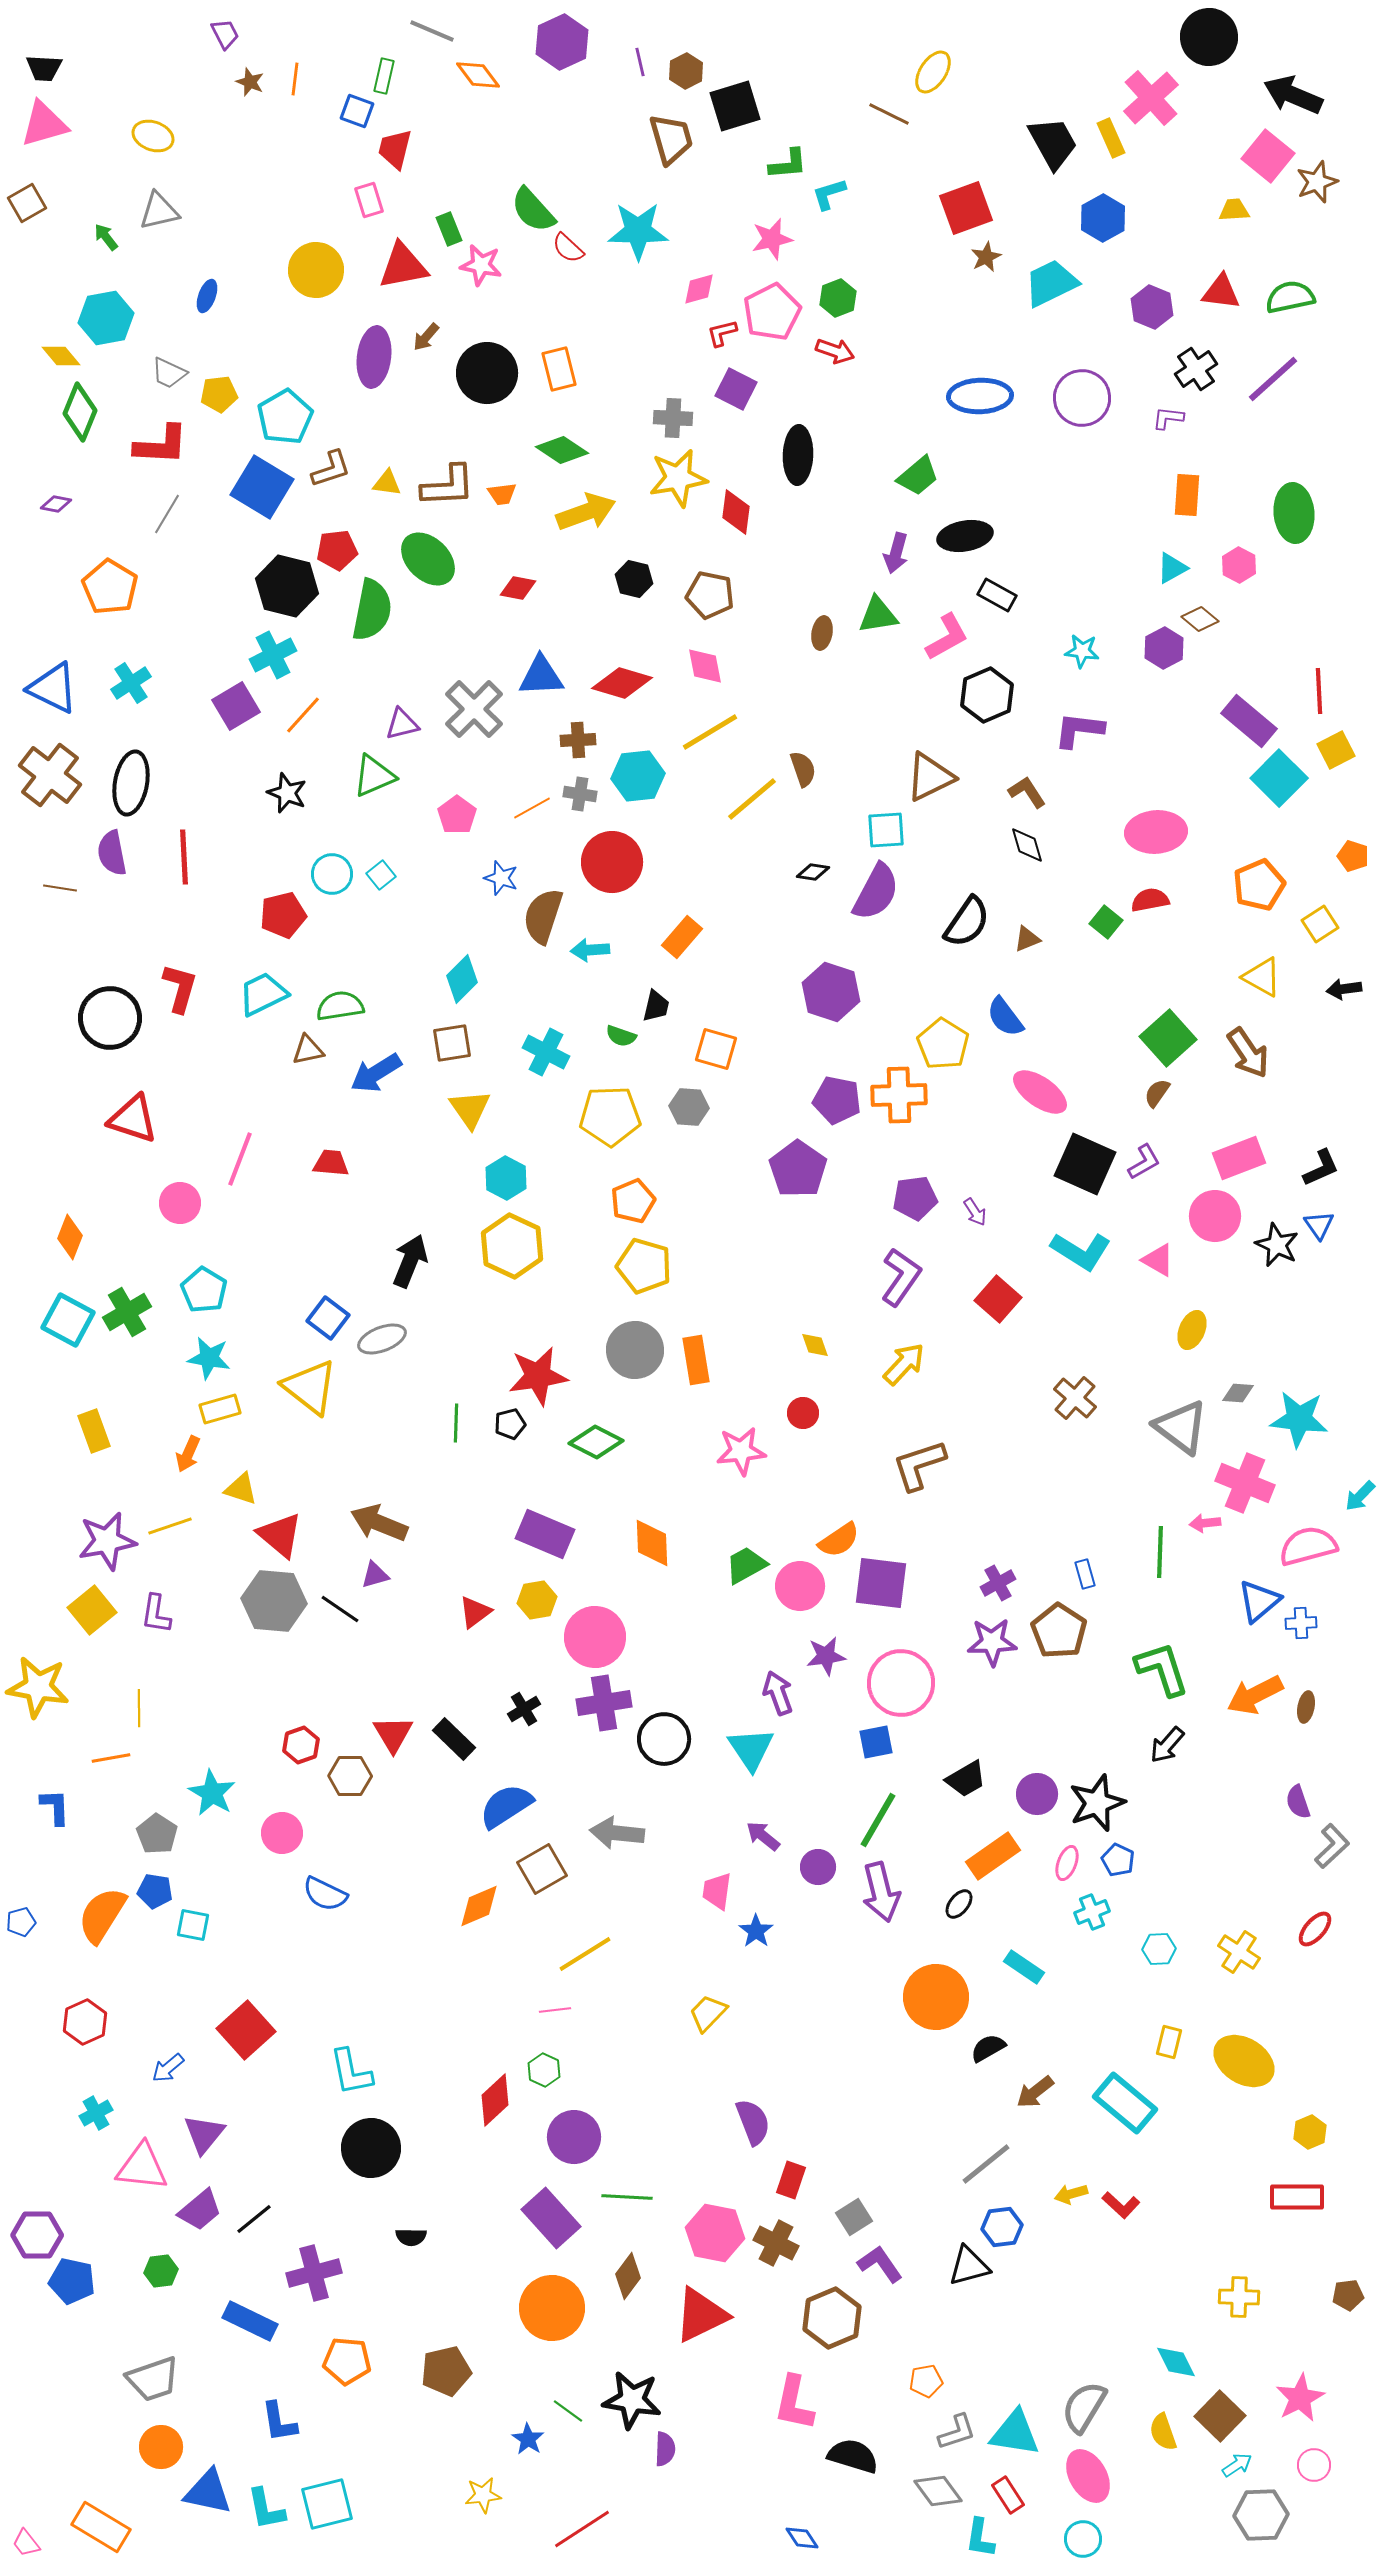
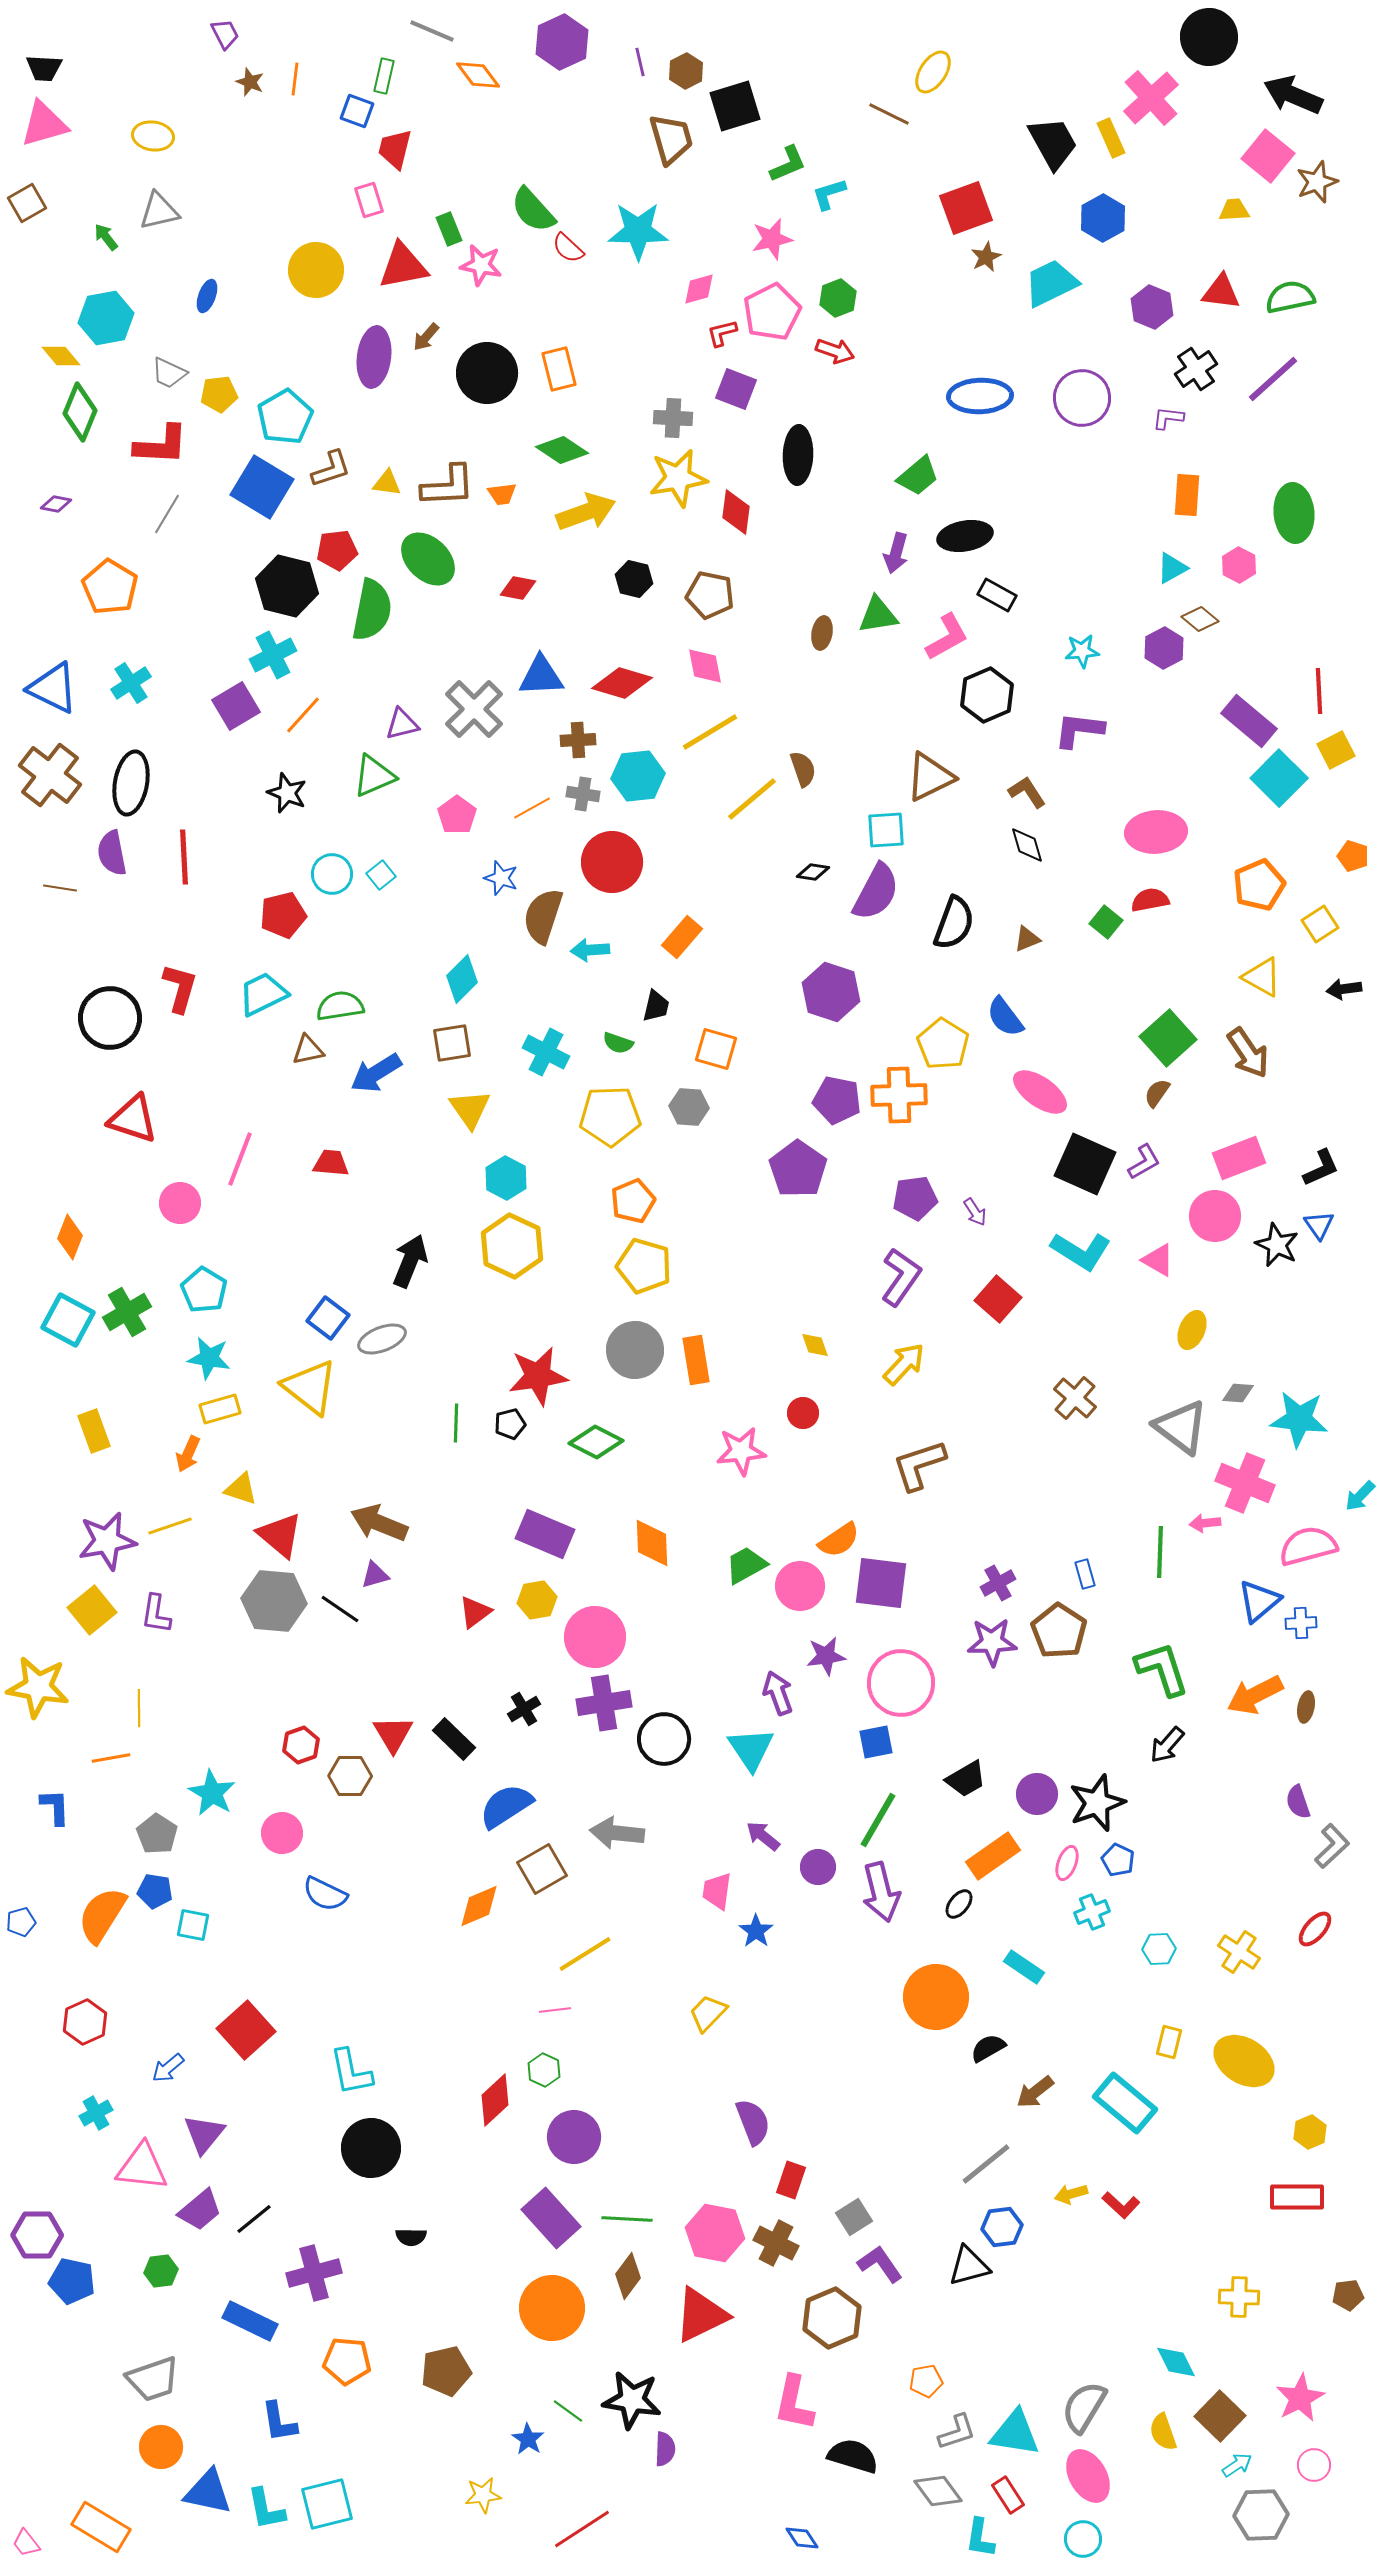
yellow ellipse at (153, 136): rotated 12 degrees counterclockwise
green L-shape at (788, 164): rotated 18 degrees counterclockwise
purple square at (736, 389): rotated 6 degrees counterclockwise
cyan star at (1082, 651): rotated 12 degrees counterclockwise
gray cross at (580, 794): moved 3 px right
black semicircle at (967, 922): moved 13 px left, 1 px down; rotated 14 degrees counterclockwise
green semicircle at (621, 1036): moved 3 px left, 7 px down
green line at (627, 2197): moved 22 px down
